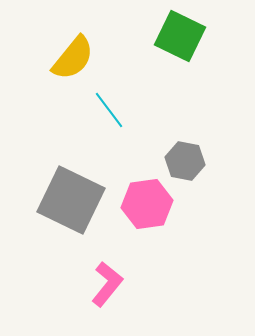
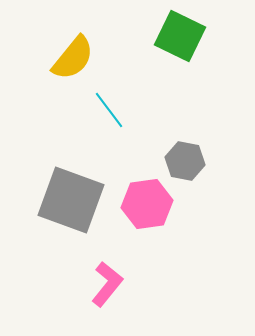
gray square: rotated 6 degrees counterclockwise
